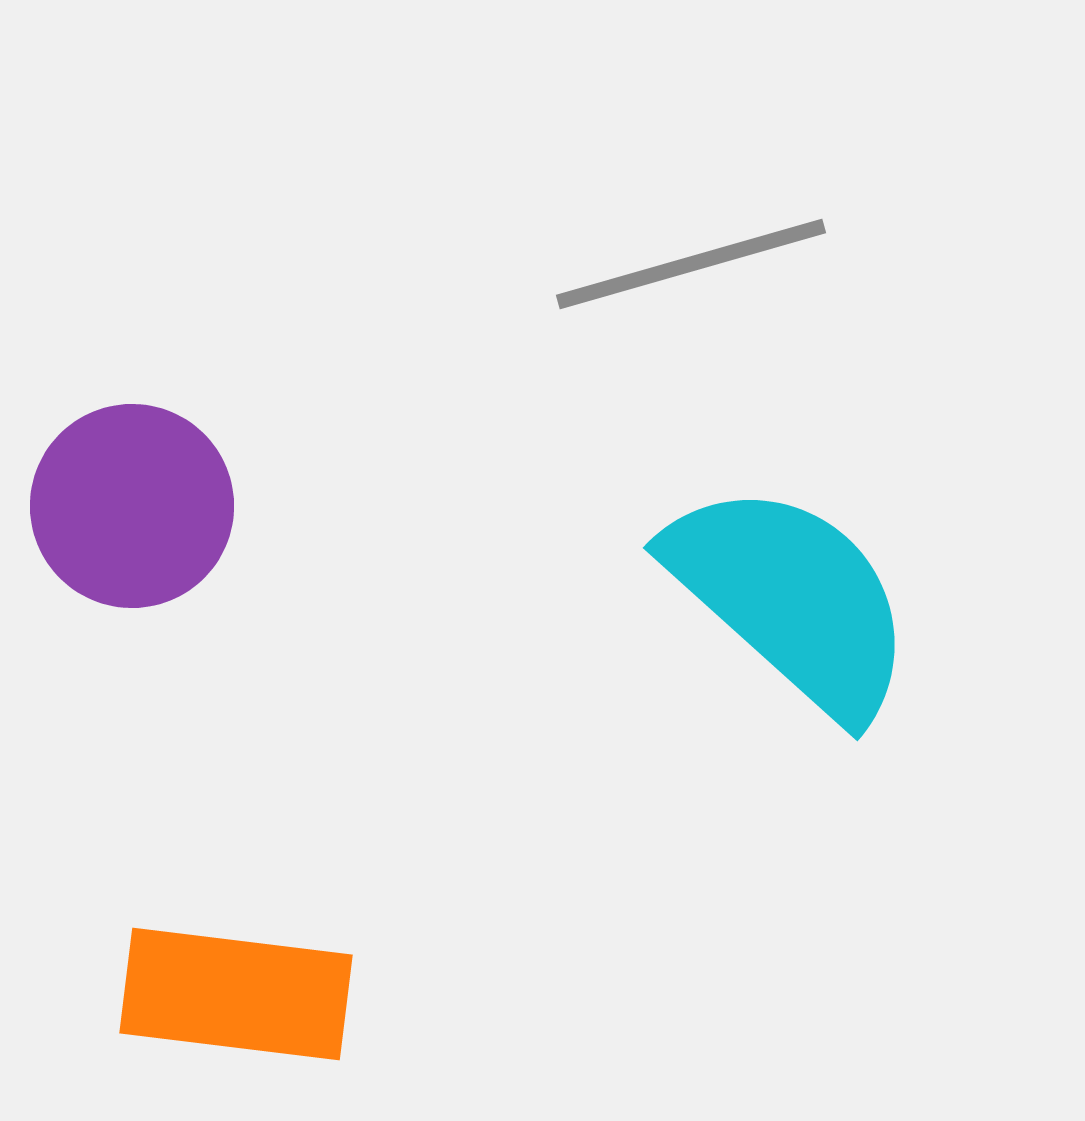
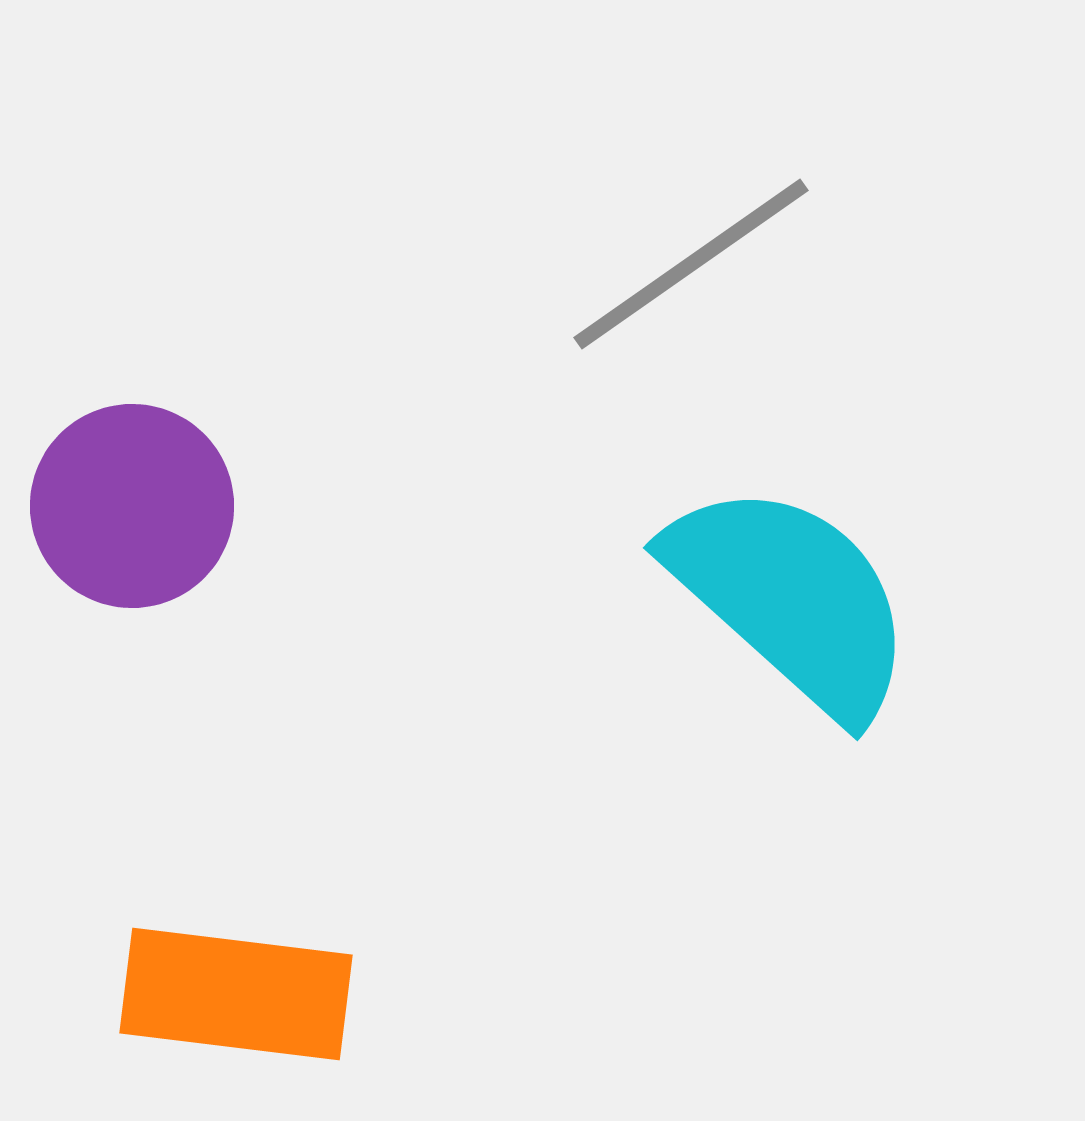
gray line: rotated 19 degrees counterclockwise
